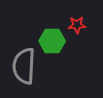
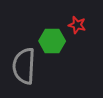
red star: rotated 18 degrees clockwise
